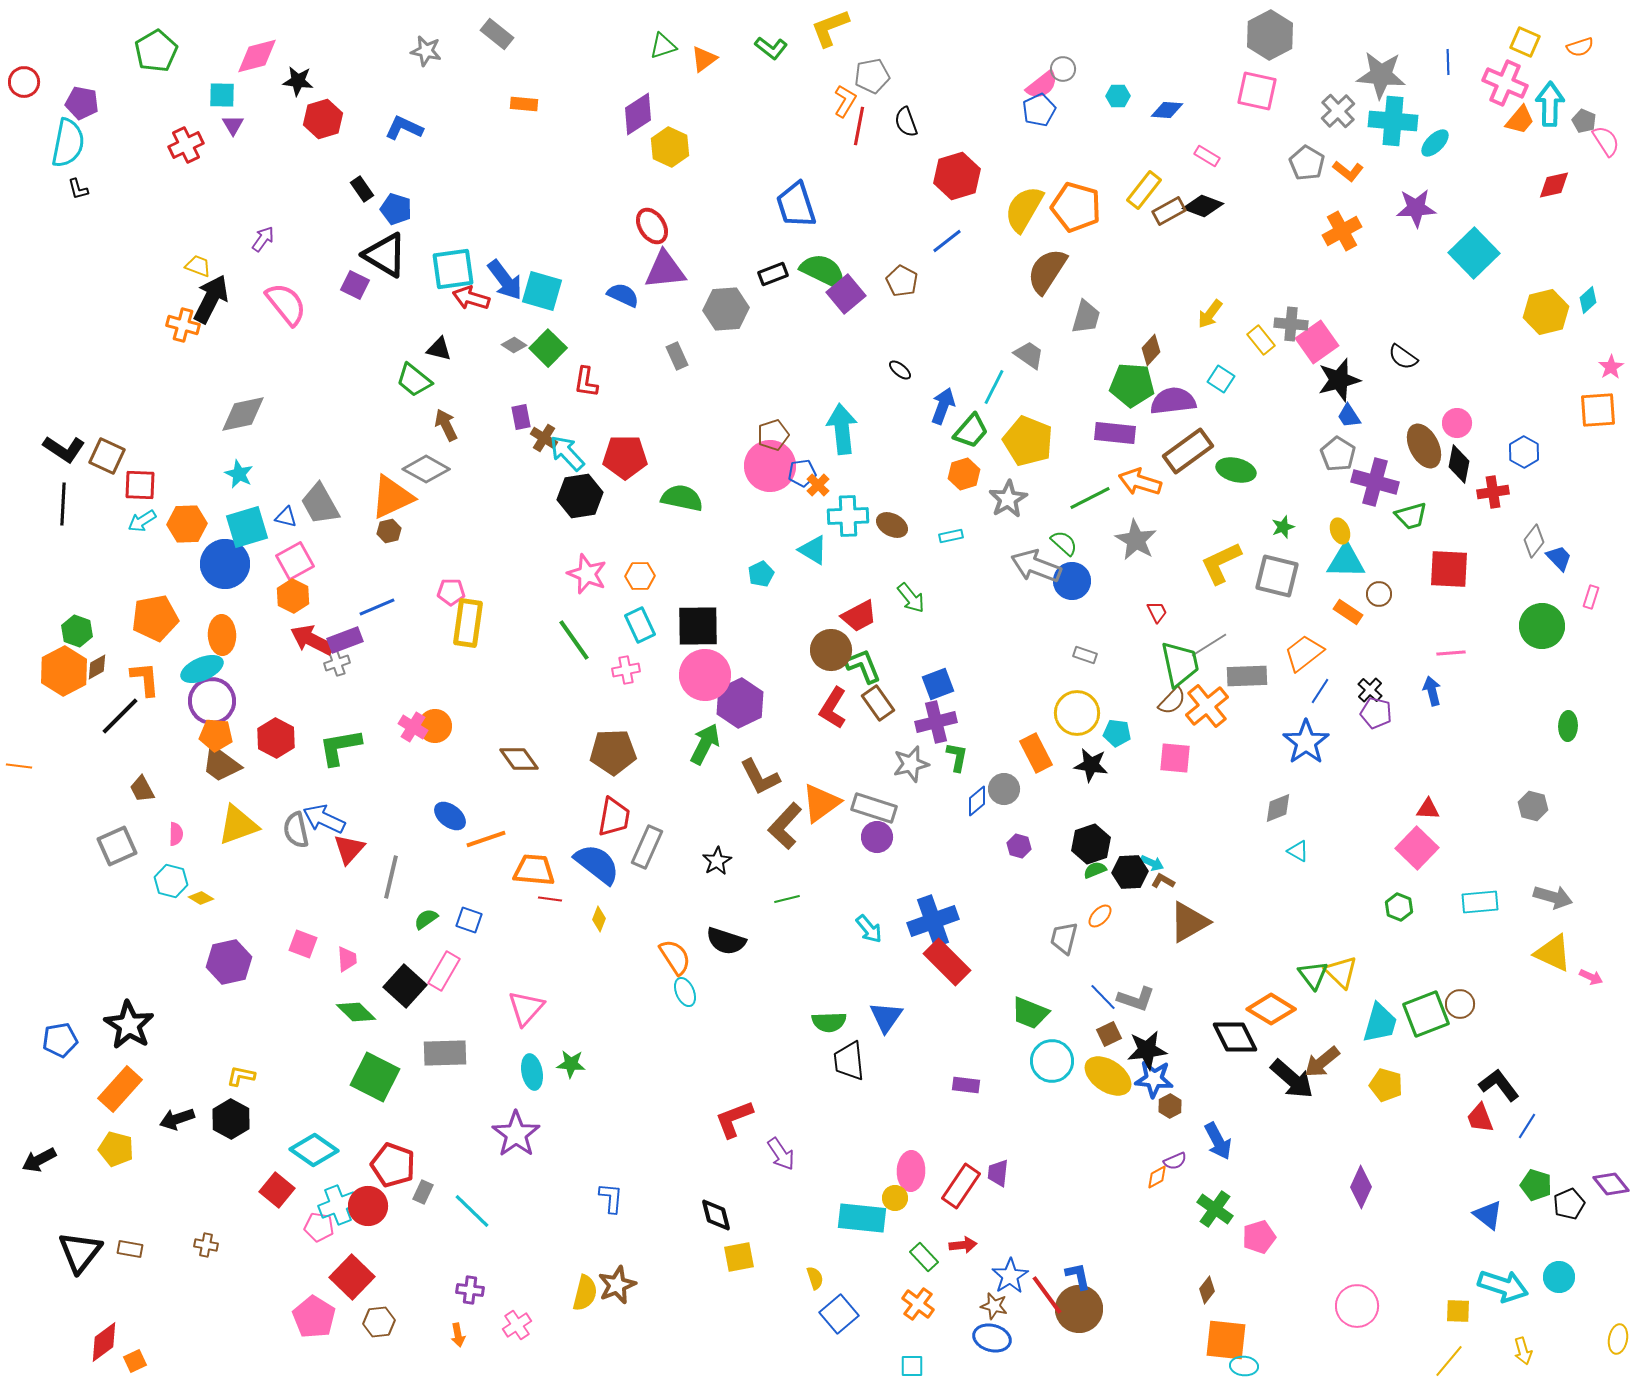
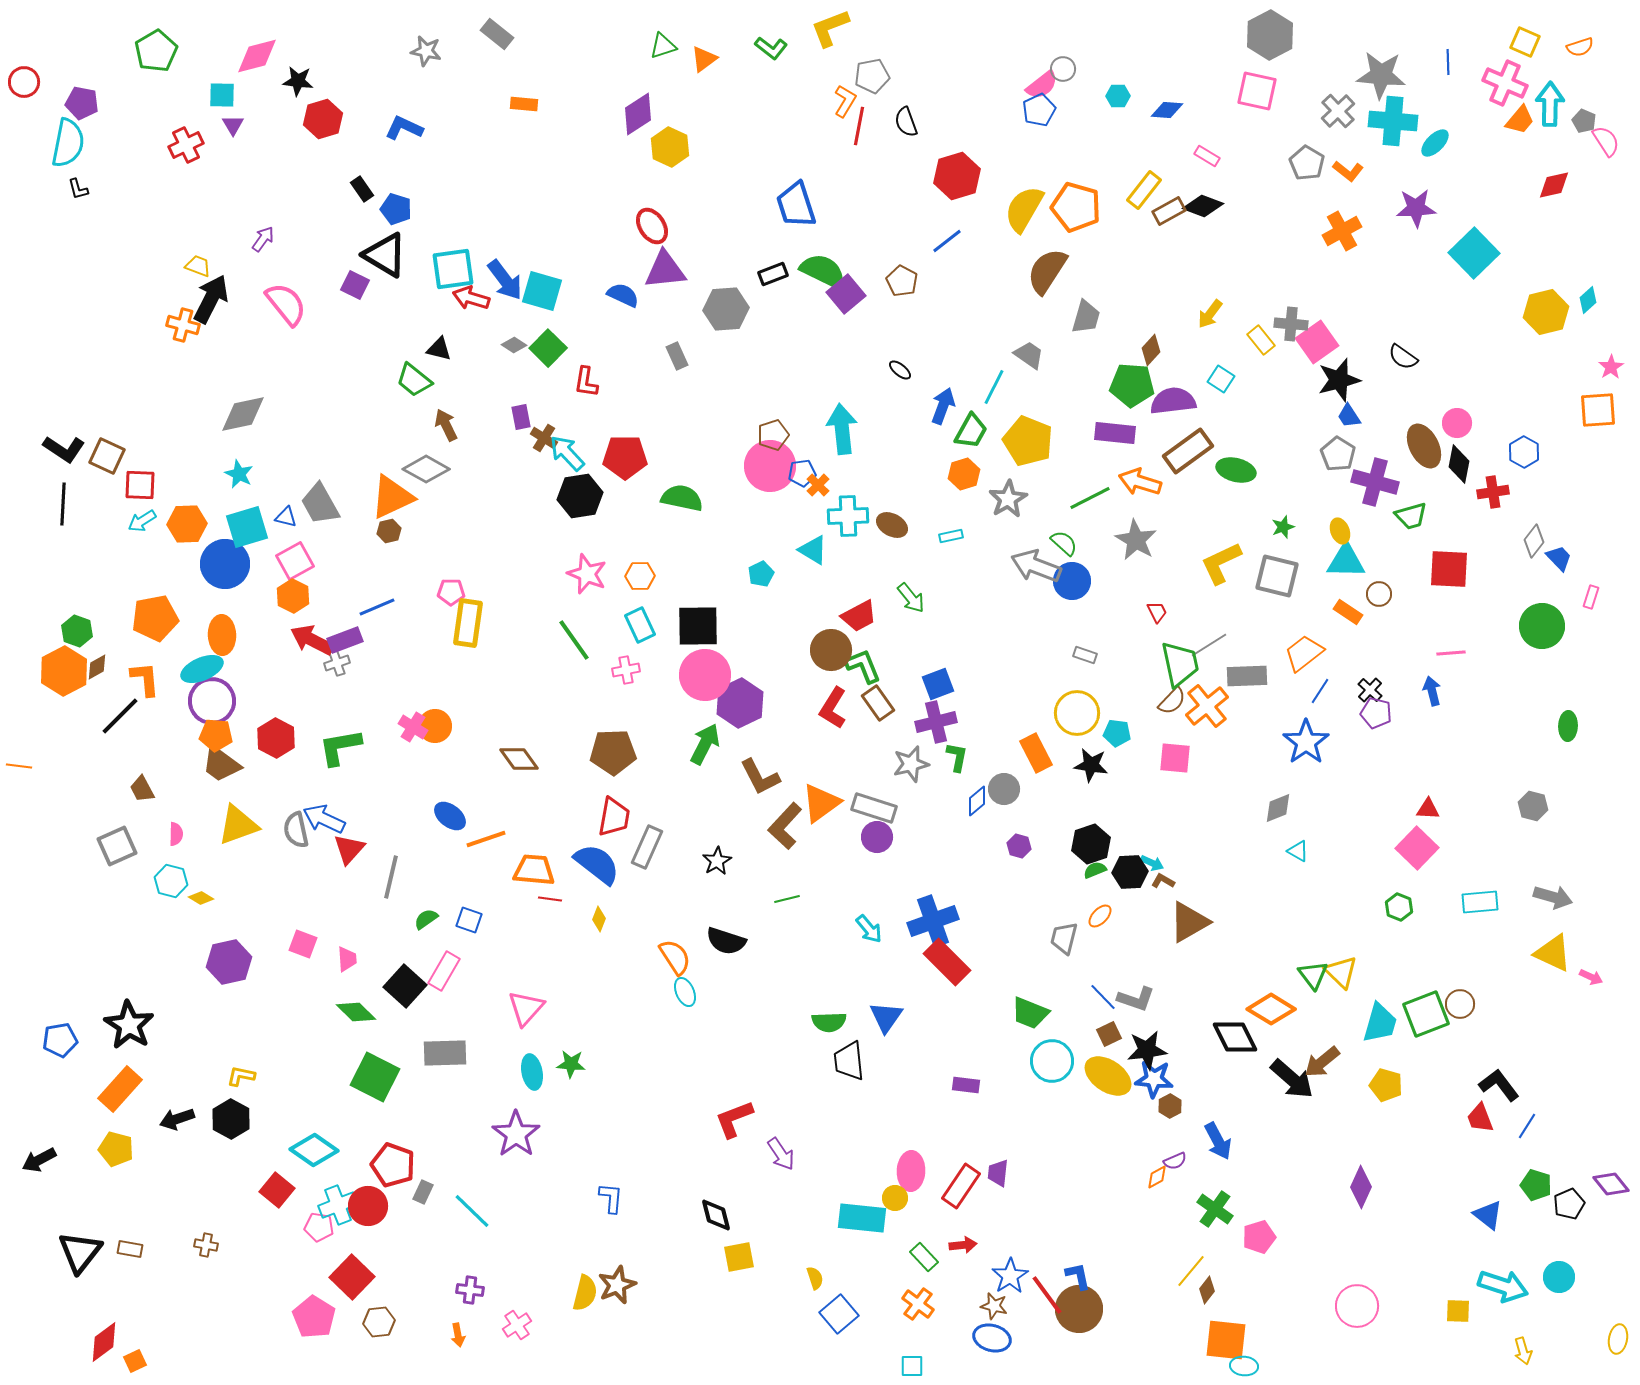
green trapezoid at (971, 431): rotated 12 degrees counterclockwise
yellow line at (1449, 1361): moved 258 px left, 90 px up
